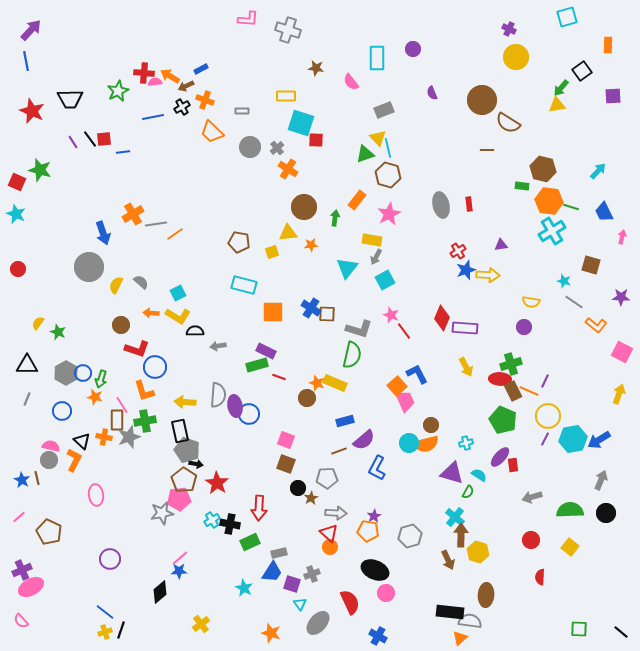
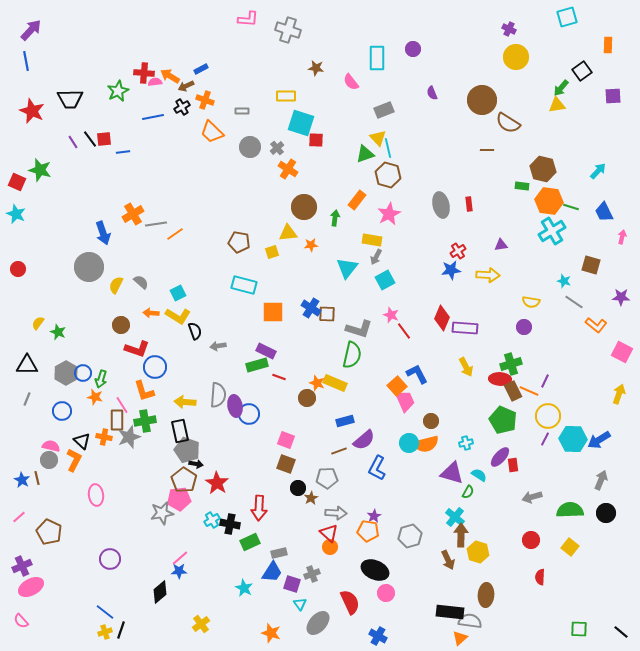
blue star at (466, 270): moved 15 px left; rotated 12 degrees clockwise
black semicircle at (195, 331): rotated 72 degrees clockwise
brown circle at (431, 425): moved 4 px up
cyan hexagon at (573, 439): rotated 12 degrees clockwise
purple cross at (22, 570): moved 4 px up
